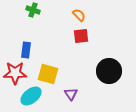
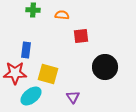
green cross: rotated 16 degrees counterclockwise
orange semicircle: moved 17 px left; rotated 40 degrees counterclockwise
black circle: moved 4 px left, 4 px up
purple triangle: moved 2 px right, 3 px down
